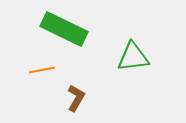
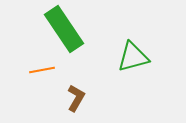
green rectangle: rotated 30 degrees clockwise
green triangle: rotated 8 degrees counterclockwise
